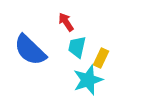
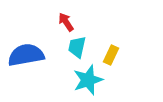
blue semicircle: moved 4 px left, 5 px down; rotated 126 degrees clockwise
yellow rectangle: moved 10 px right, 3 px up
